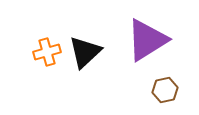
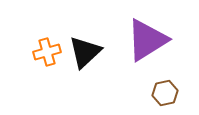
brown hexagon: moved 3 px down
